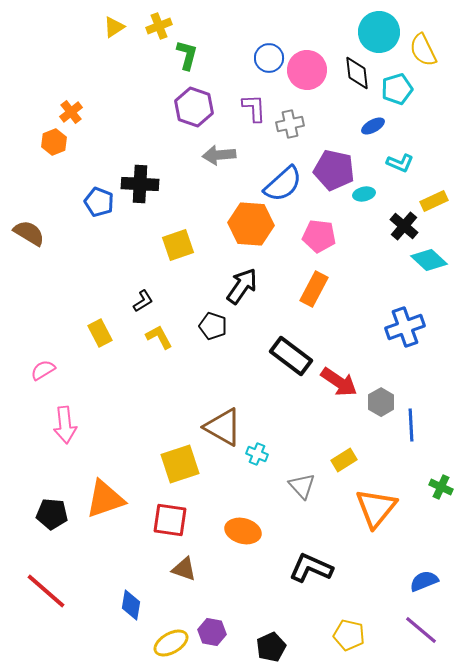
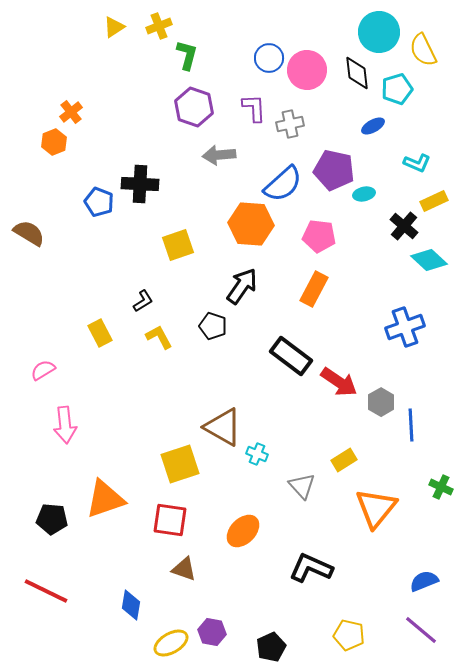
cyan L-shape at (400, 163): moved 17 px right
black pentagon at (52, 514): moved 5 px down
orange ellipse at (243, 531): rotated 60 degrees counterclockwise
red line at (46, 591): rotated 15 degrees counterclockwise
